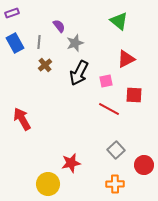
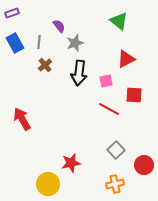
black arrow: rotated 20 degrees counterclockwise
orange cross: rotated 12 degrees counterclockwise
